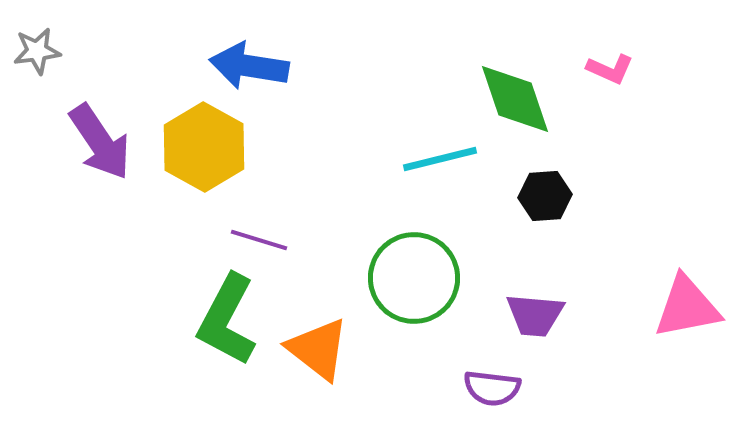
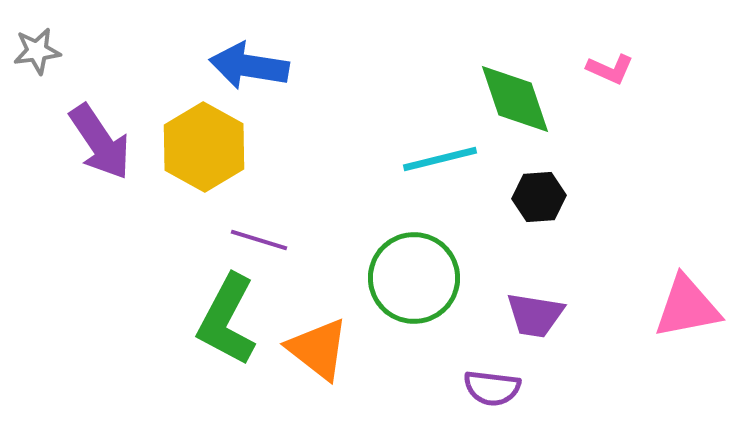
black hexagon: moved 6 px left, 1 px down
purple trapezoid: rotated 4 degrees clockwise
